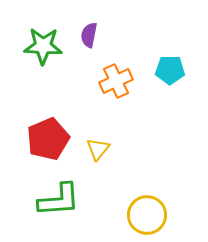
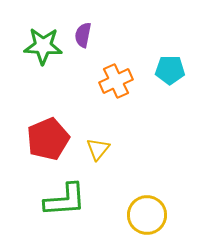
purple semicircle: moved 6 px left
green L-shape: moved 6 px right
